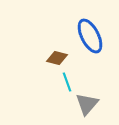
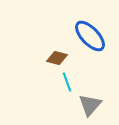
blue ellipse: rotated 16 degrees counterclockwise
gray triangle: moved 3 px right, 1 px down
